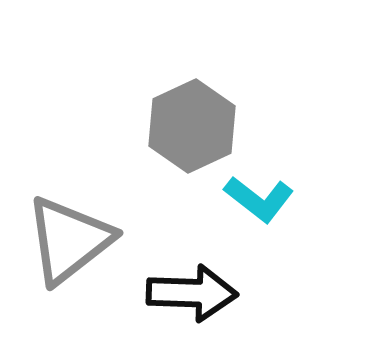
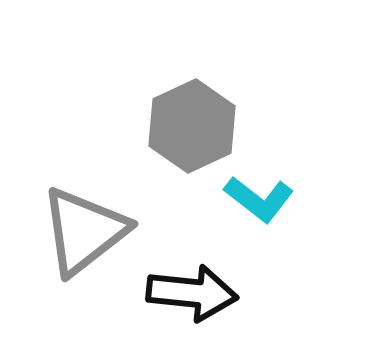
gray triangle: moved 15 px right, 9 px up
black arrow: rotated 4 degrees clockwise
